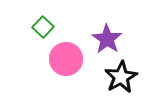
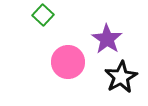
green square: moved 12 px up
pink circle: moved 2 px right, 3 px down
